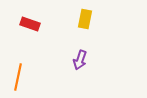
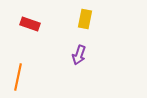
purple arrow: moved 1 px left, 5 px up
